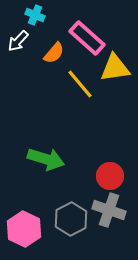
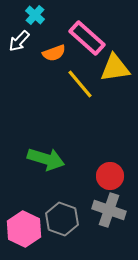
cyan cross: rotated 18 degrees clockwise
white arrow: moved 1 px right
orange semicircle: rotated 30 degrees clockwise
gray hexagon: moved 9 px left; rotated 12 degrees counterclockwise
